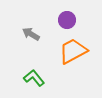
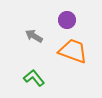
gray arrow: moved 3 px right, 2 px down
orange trapezoid: rotated 48 degrees clockwise
